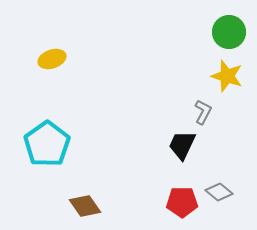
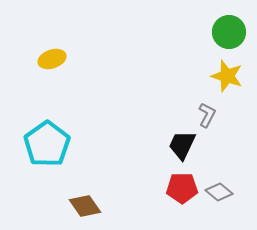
gray L-shape: moved 4 px right, 3 px down
red pentagon: moved 14 px up
